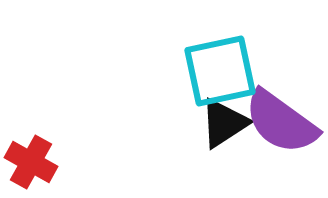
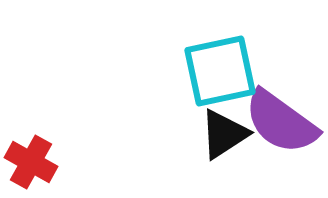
black triangle: moved 11 px down
